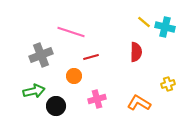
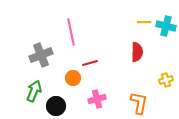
yellow line: rotated 40 degrees counterclockwise
cyan cross: moved 1 px right, 1 px up
pink line: rotated 60 degrees clockwise
red semicircle: moved 1 px right
red line: moved 1 px left, 6 px down
orange circle: moved 1 px left, 2 px down
yellow cross: moved 2 px left, 4 px up
green arrow: rotated 55 degrees counterclockwise
orange L-shape: rotated 70 degrees clockwise
